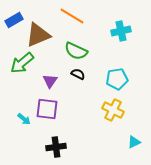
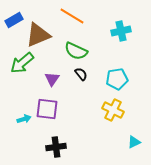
black semicircle: moved 3 px right; rotated 24 degrees clockwise
purple triangle: moved 2 px right, 2 px up
cyan arrow: rotated 56 degrees counterclockwise
